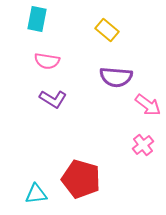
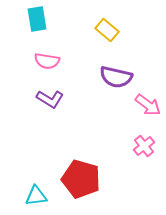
cyan rectangle: rotated 20 degrees counterclockwise
purple semicircle: rotated 8 degrees clockwise
purple L-shape: moved 3 px left
pink cross: moved 1 px right, 1 px down
cyan triangle: moved 2 px down
